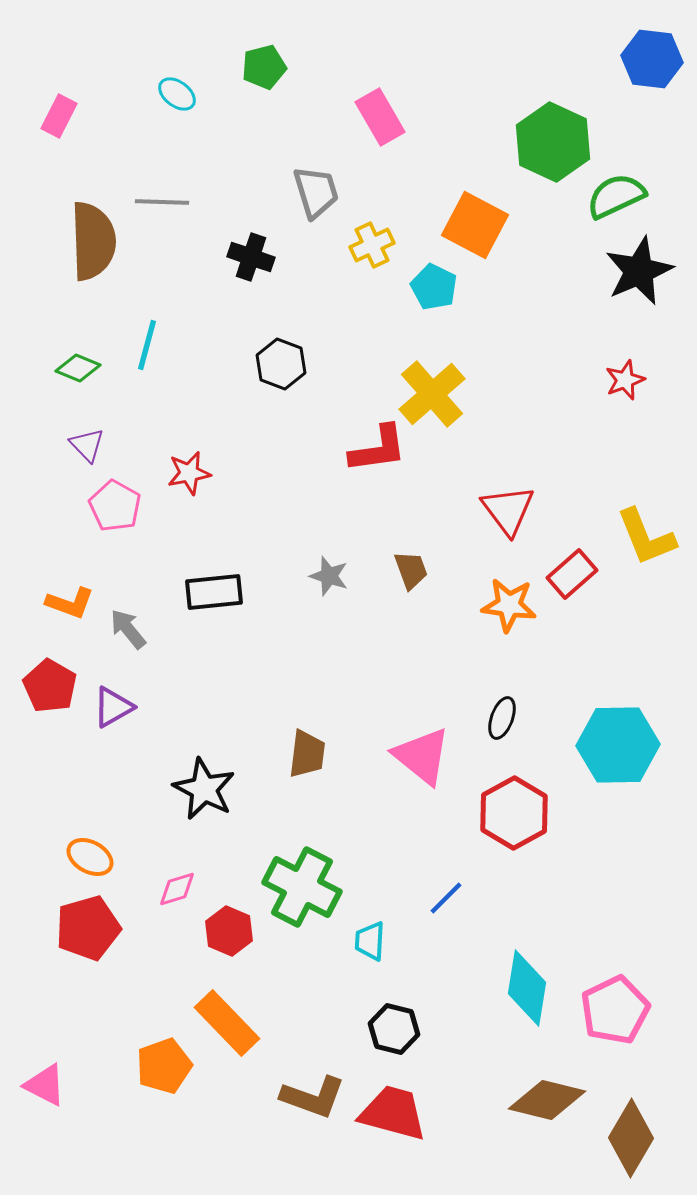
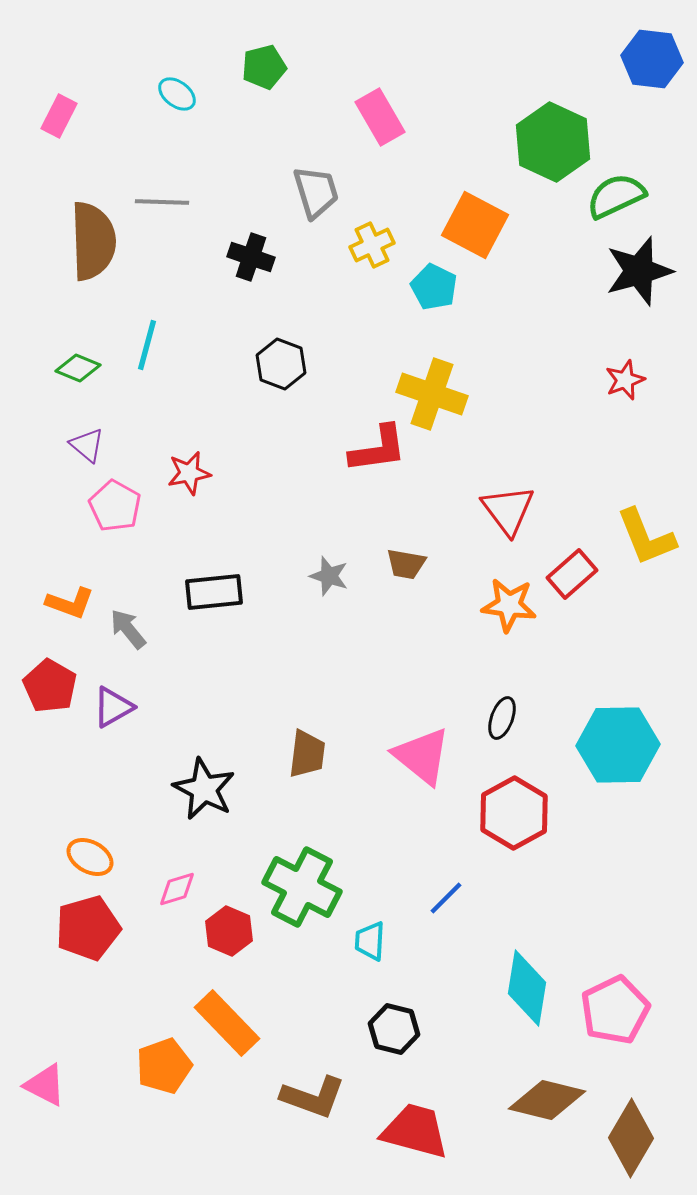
black star at (639, 271): rotated 8 degrees clockwise
yellow cross at (432, 394): rotated 30 degrees counterclockwise
purple triangle at (87, 445): rotated 6 degrees counterclockwise
brown trapezoid at (411, 570): moved 5 px left, 6 px up; rotated 120 degrees clockwise
red trapezoid at (393, 1113): moved 22 px right, 18 px down
